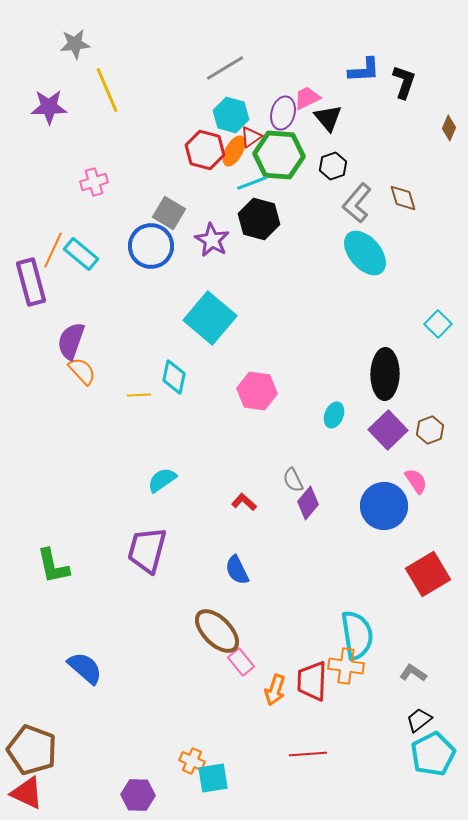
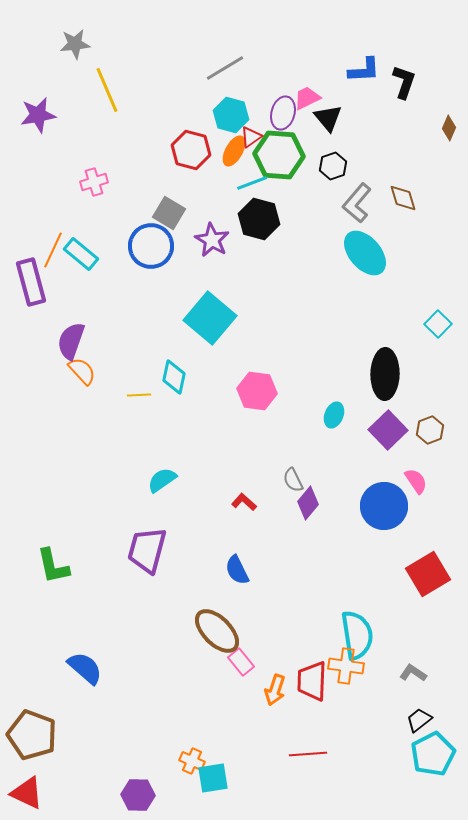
purple star at (49, 107): moved 11 px left, 8 px down; rotated 9 degrees counterclockwise
red hexagon at (205, 150): moved 14 px left
brown pentagon at (32, 750): moved 15 px up
